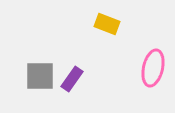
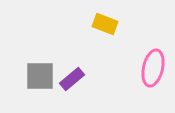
yellow rectangle: moved 2 px left
purple rectangle: rotated 15 degrees clockwise
